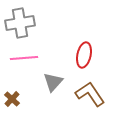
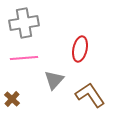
gray cross: moved 4 px right
red ellipse: moved 4 px left, 6 px up
gray triangle: moved 1 px right, 2 px up
brown L-shape: moved 1 px down
